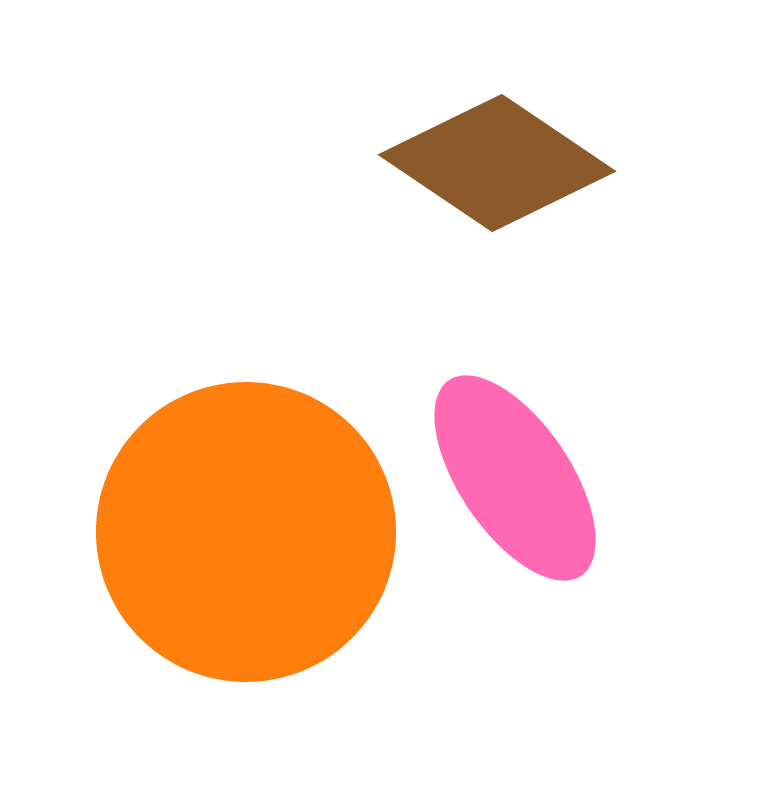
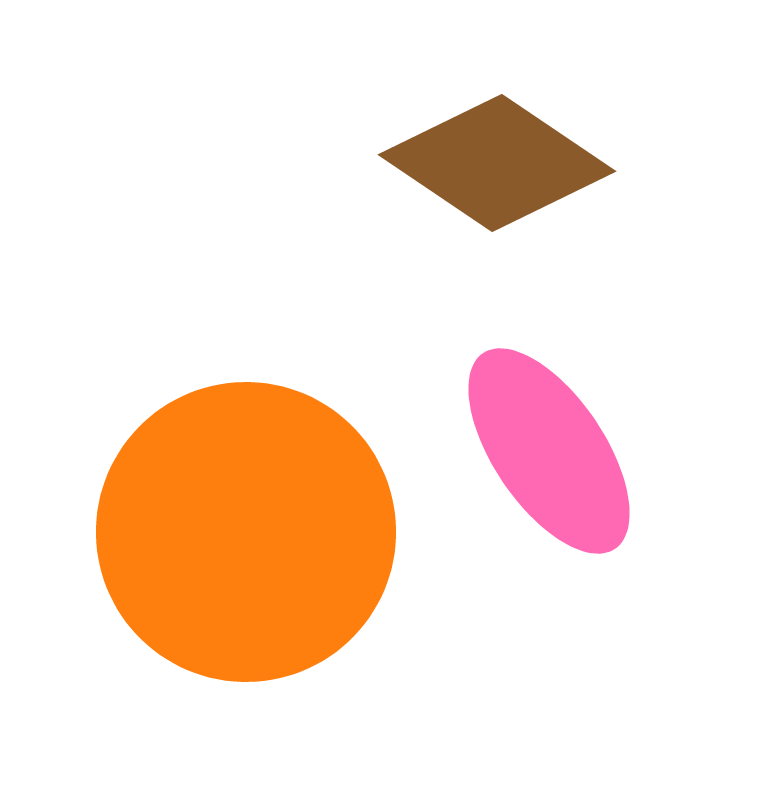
pink ellipse: moved 34 px right, 27 px up
